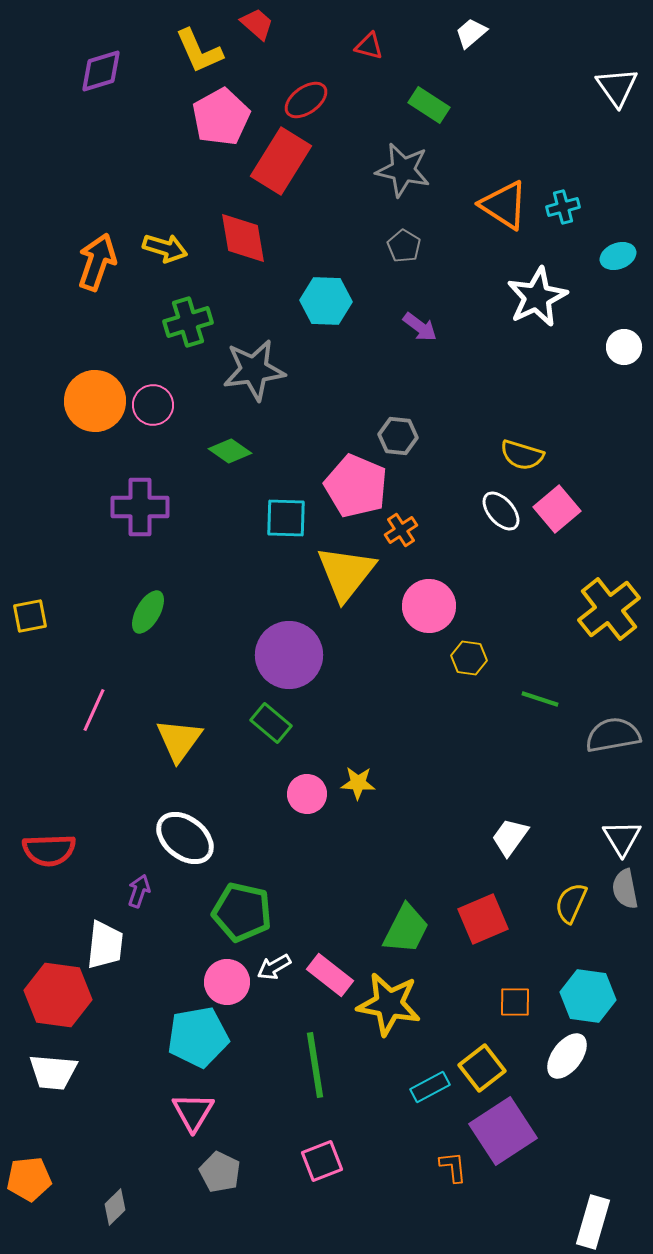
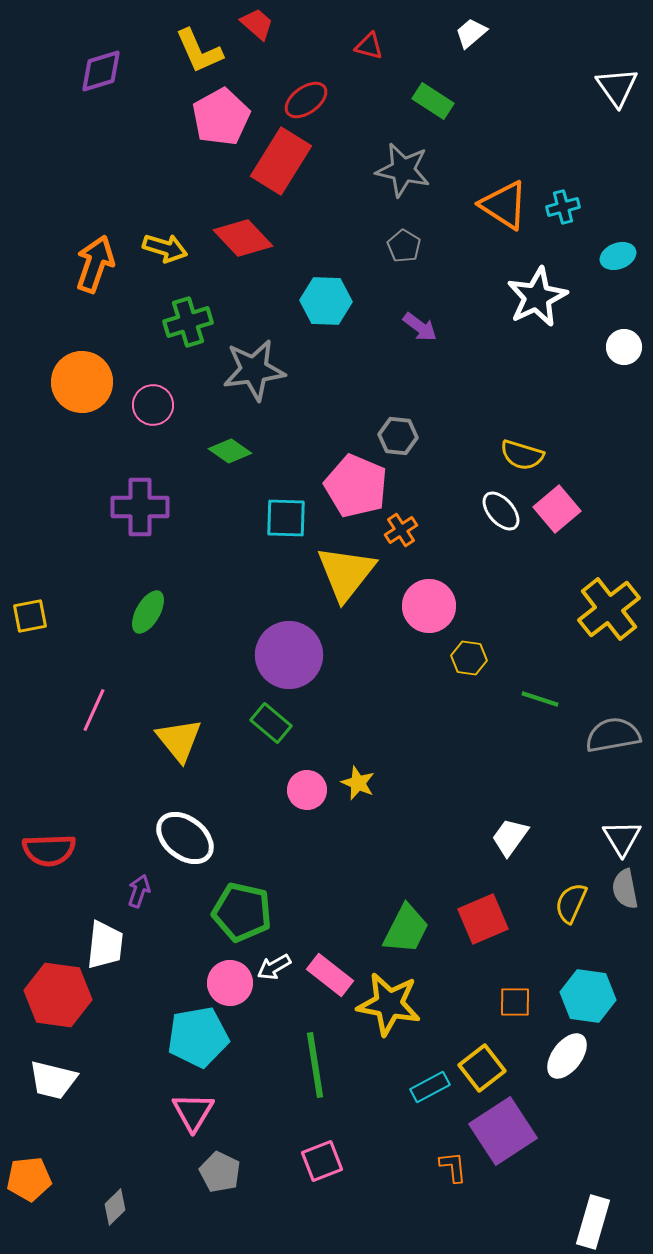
green rectangle at (429, 105): moved 4 px right, 4 px up
red diamond at (243, 238): rotated 34 degrees counterclockwise
orange arrow at (97, 262): moved 2 px left, 2 px down
orange circle at (95, 401): moved 13 px left, 19 px up
yellow triangle at (179, 740): rotated 15 degrees counterclockwise
yellow star at (358, 783): rotated 20 degrees clockwise
pink circle at (307, 794): moved 4 px up
pink circle at (227, 982): moved 3 px right, 1 px down
white trapezoid at (53, 1072): moved 8 px down; rotated 9 degrees clockwise
